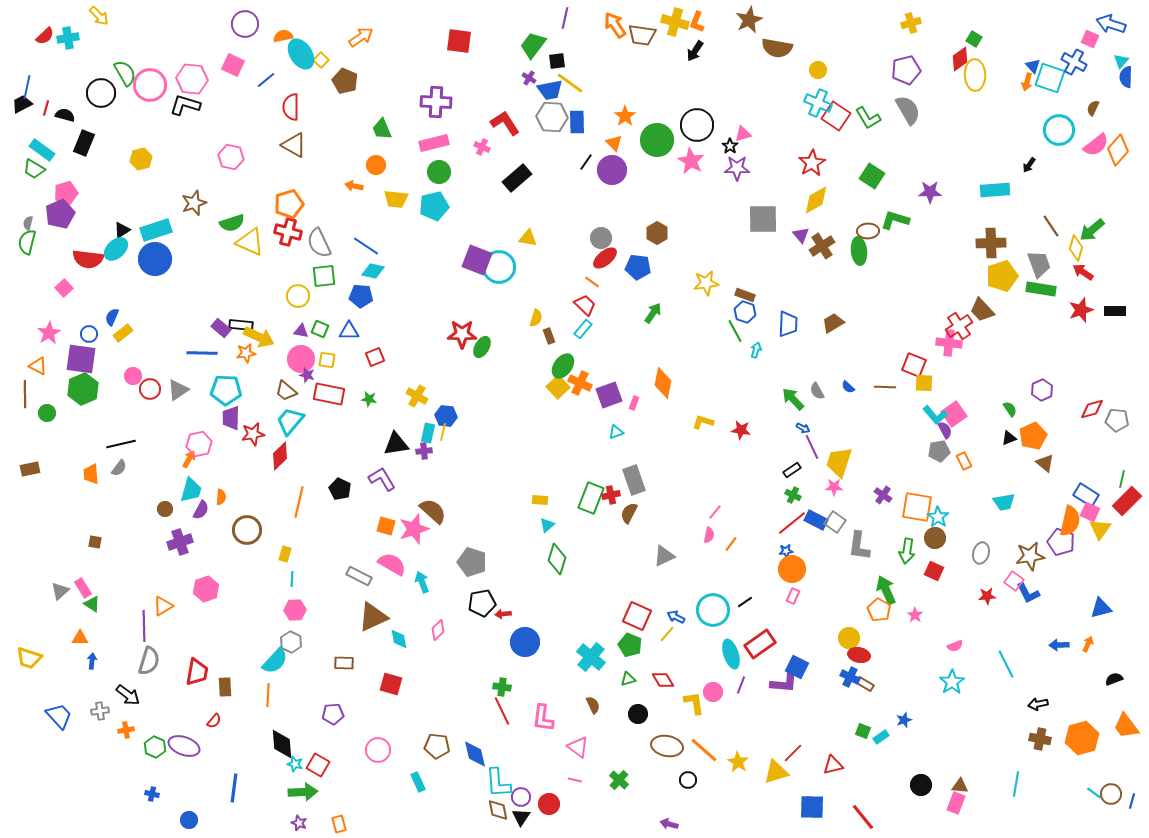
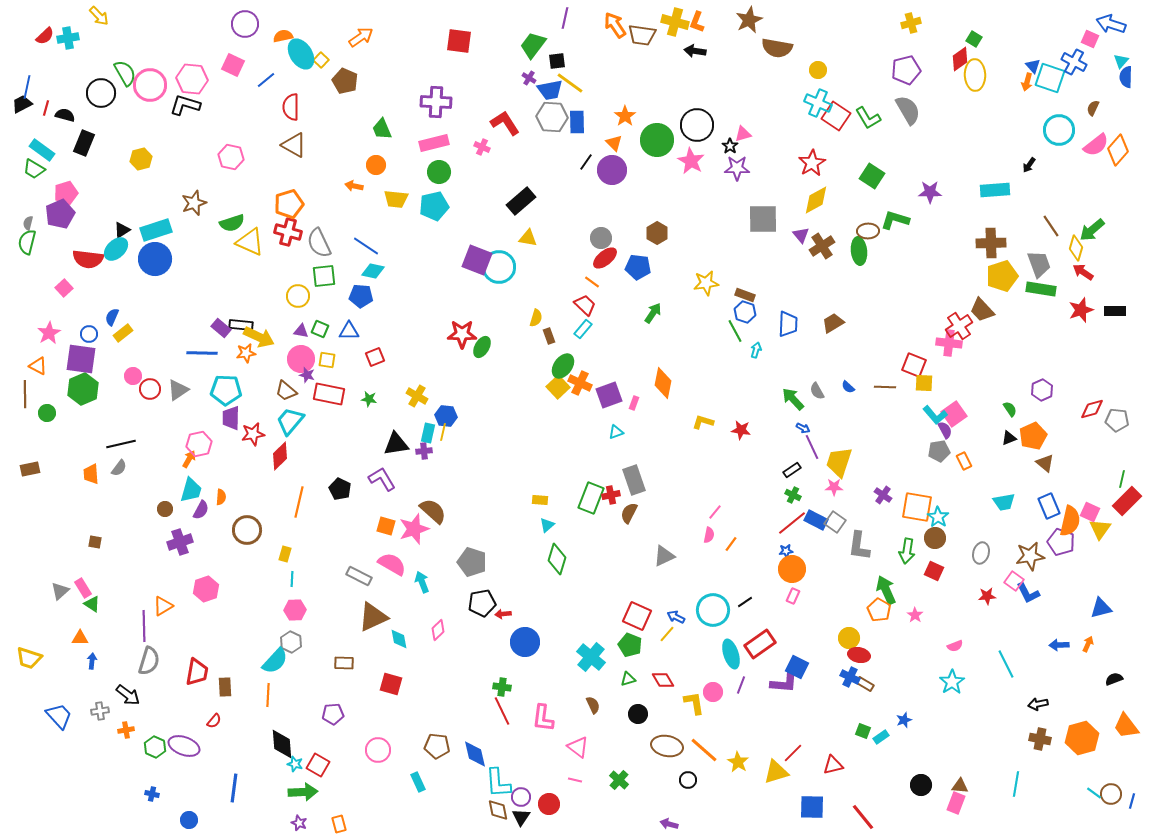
black arrow at (695, 51): rotated 65 degrees clockwise
black rectangle at (517, 178): moved 4 px right, 23 px down
blue rectangle at (1086, 495): moved 37 px left, 11 px down; rotated 35 degrees clockwise
